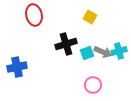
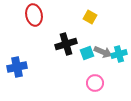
cyan cross: moved 3 px down
pink circle: moved 2 px right, 2 px up
